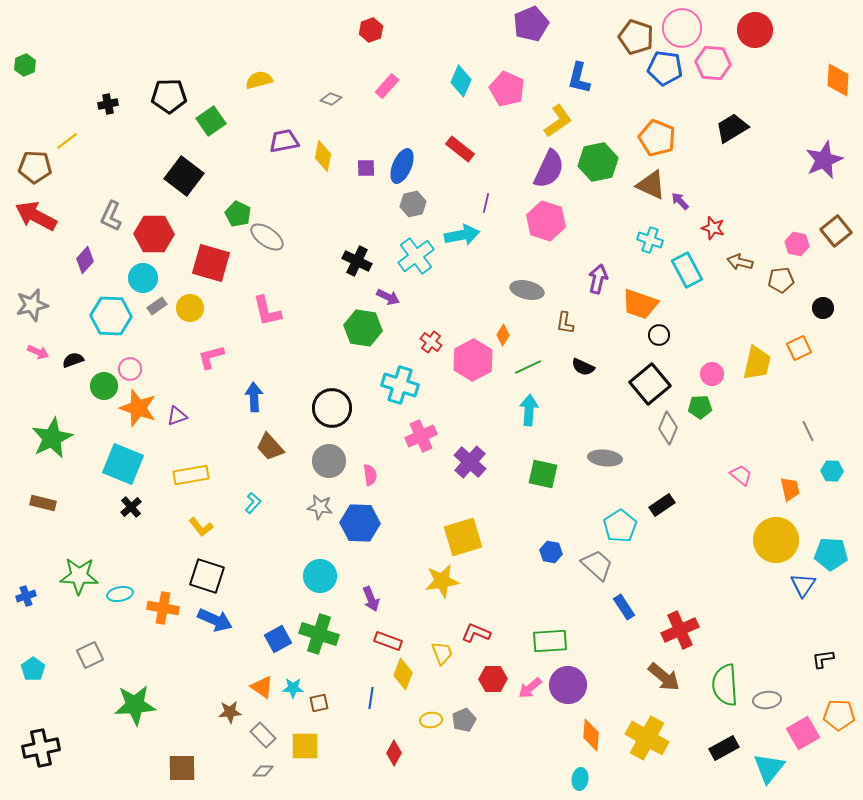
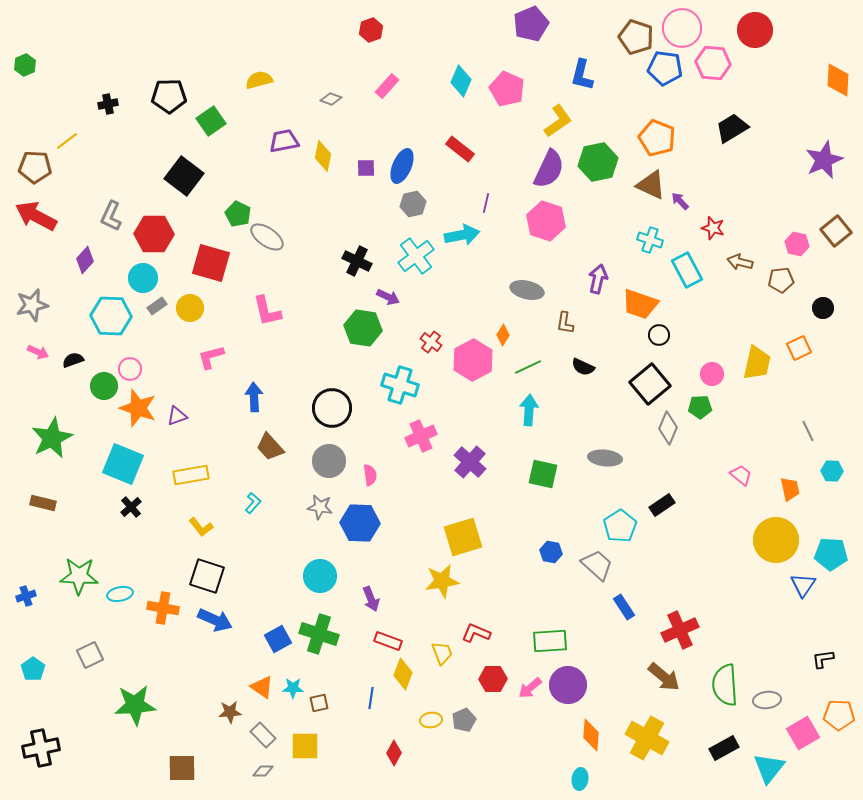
blue L-shape at (579, 78): moved 3 px right, 3 px up
